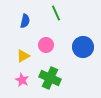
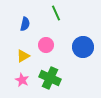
blue semicircle: moved 3 px down
